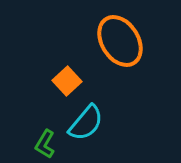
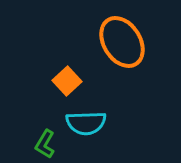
orange ellipse: moved 2 px right, 1 px down
cyan semicircle: rotated 48 degrees clockwise
